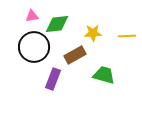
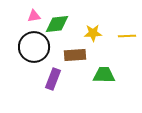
pink triangle: moved 2 px right
brown rectangle: rotated 25 degrees clockwise
green trapezoid: rotated 15 degrees counterclockwise
